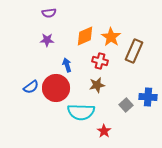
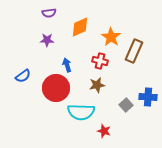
orange diamond: moved 5 px left, 9 px up
blue semicircle: moved 8 px left, 11 px up
red star: rotated 16 degrees counterclockwise
